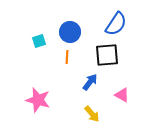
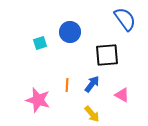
blue semicircle: moved 9 px right, 5 px up; rotated 70 degrees counterclockwise
cyan square: moved 1 px right, 2 px down
orange line: moved 28 px down
blue arrow: moved 2 px right, 2 px down
